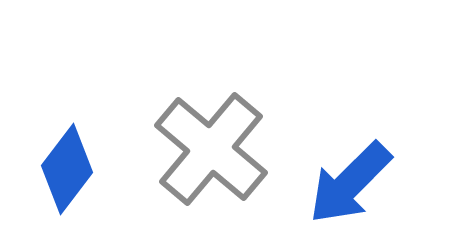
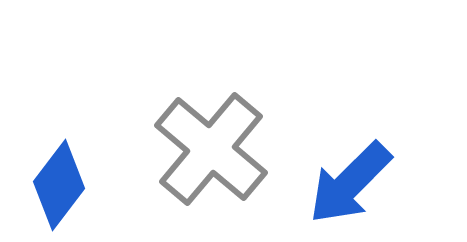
blue diamond: moved 8 px left, 16 px down
